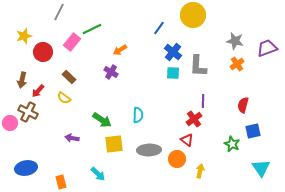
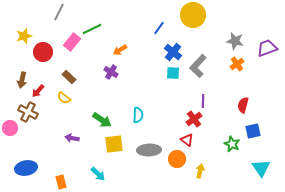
gray L-shape: rotated 40 degrees clockwise
pink circle: moved 5 px down
